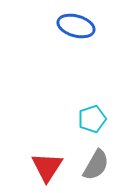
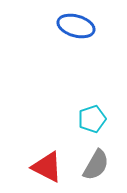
red triangle: rotated 36 degrees counterclockwise
